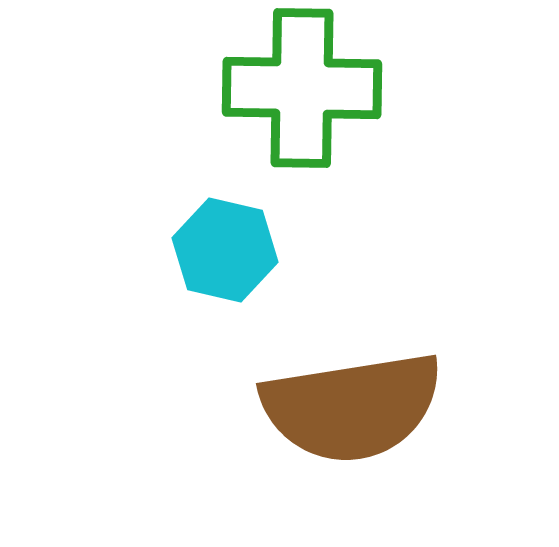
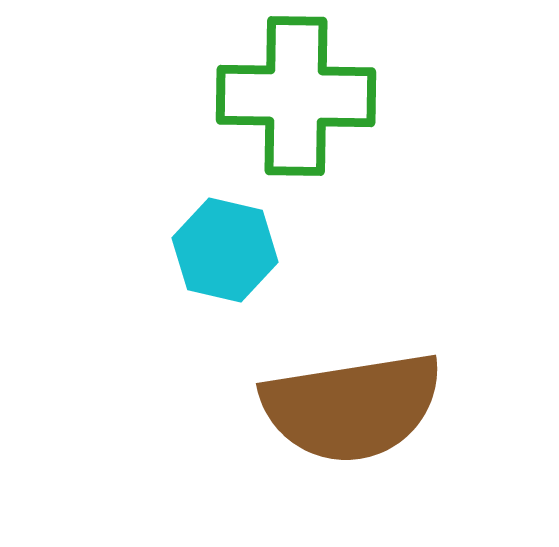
green cross: moved 6 px left, 8 px down
